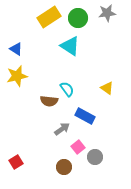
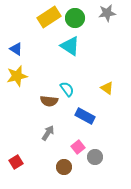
green circle: moved 3 px left
gray arrow: moved 14 px left, 4 px down; rotated 21 degrees counterclockwise
